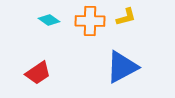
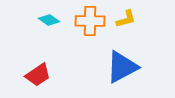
yellow L-shape: moved 2 px down
red trapezoid: moved 2 px down
